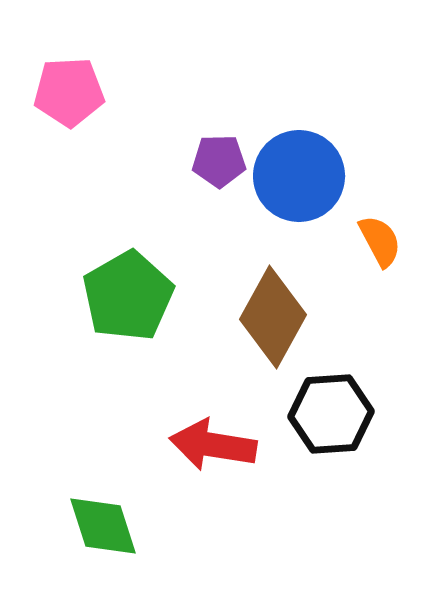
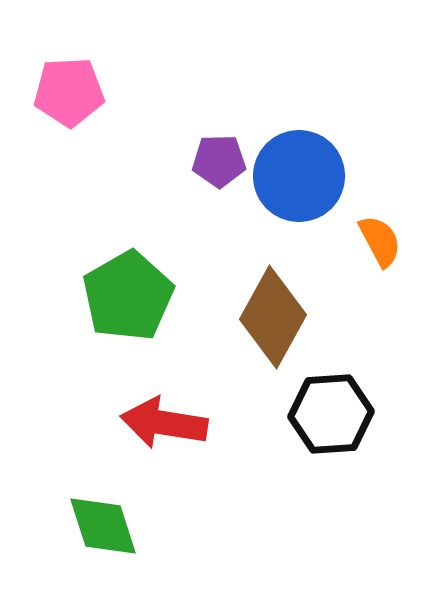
red arrow: moved 49 px left, 22 px up
